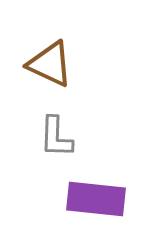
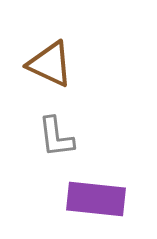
gray L-shape: rotated 9 degrees counterclockwise
